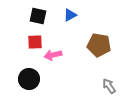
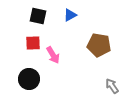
red square: moved 2 px left, 1 px down
pink arrow: rotated 108 degrees counterclockwise
gray arrow: moved 3 px right
